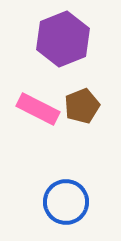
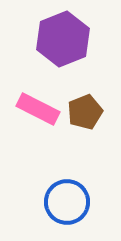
brown pentagon: moved 3 px right, 6 px down
blue circle: moved 1 px right
